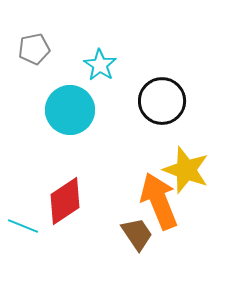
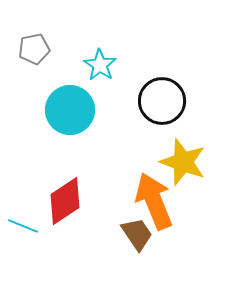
yellow star: moved 3 px left, 8 px up
orange arrow: moved 5 px left
